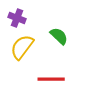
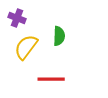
green semicircle: rotated 48 degrees clockwise
yellow semicircle: moved 4 px right
